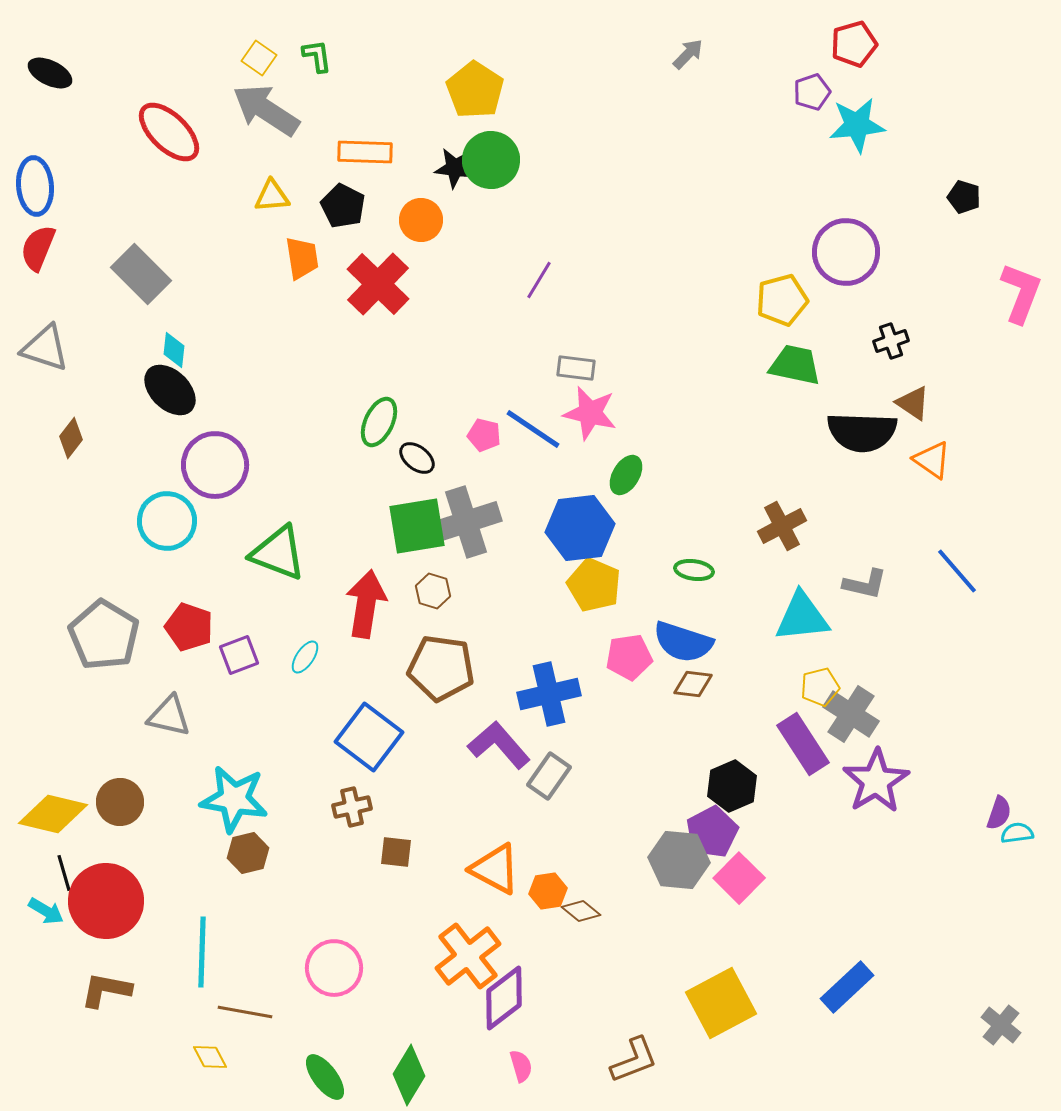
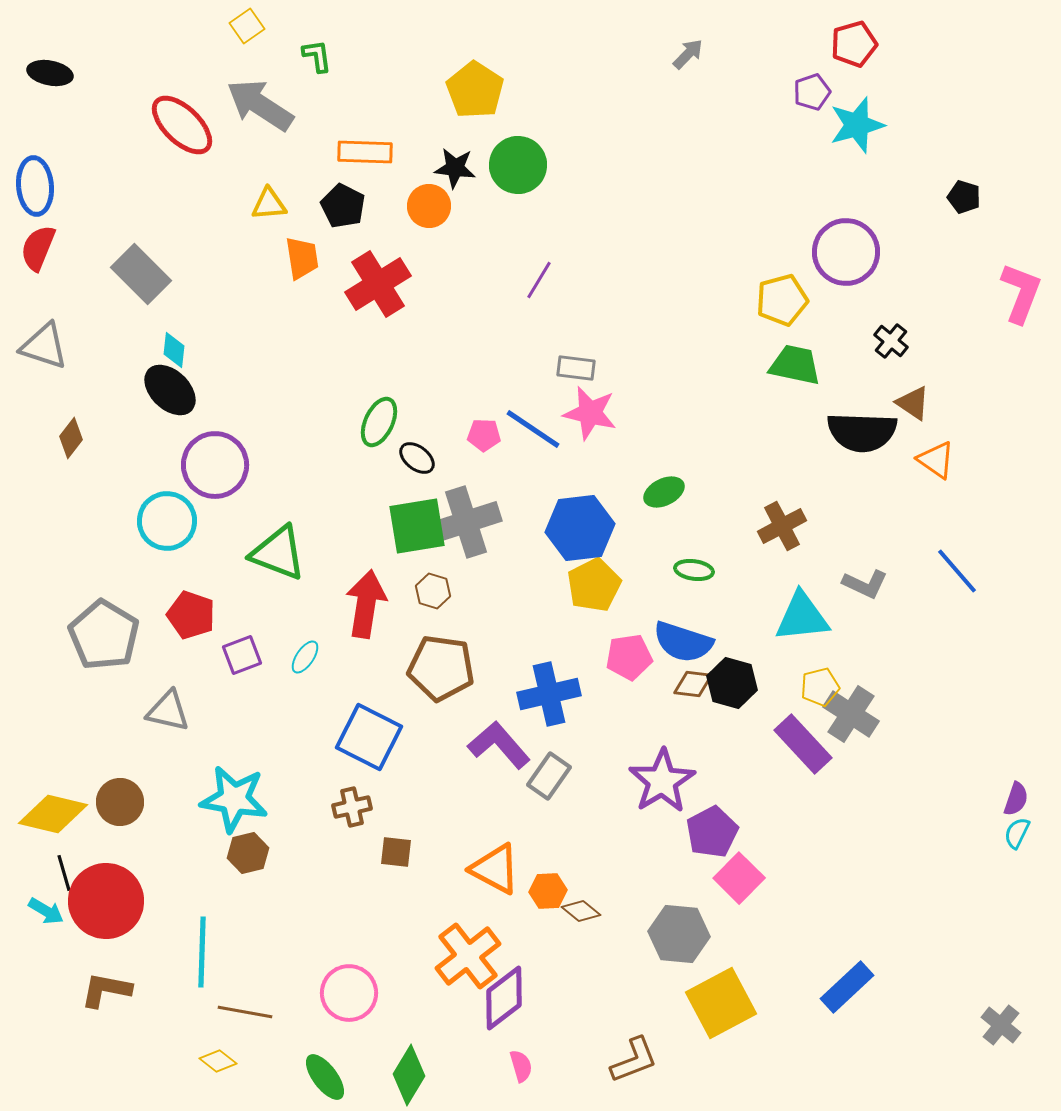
yellow square at (259, 58): moved 12 px left, 32 px up; rotated 20 degrees clockwise
black ellipse at (50, 73): rotated 15 degrees counterclockwise
gray arrow at (266, 110): moved 6 px left, 5 px up
cyan star at (857, 125): rotated 10 degrees counterclockwise
red ellipse at (169, 132): moved 13 px right, 7 px up
green circle at (491, 160): moved 27 px right, 5 px down
yellow triangle at (272, 196): moved 3 px left, 8 px down
orange circle at (421, 220): moved 8 px right, 14 px up
red cross at (378, 284): rotated 14 degrees clockwise
black cross at (891, 341): rotated 32 degrees counterclockwise
gray triangle at (45, 348): moved 1 px left, 2 px up
pink pentagon at (484, 435): rotated 12 degrees counterclockwise
orange triangle at (932, 460): moved 4 px right
green ellipse at (626, 475): moved 38 px right, 17 px down; rotated 33 degrees clockwise
gray L-shape at (865, 584): rotated 12 degrees clockwise
yellow pentagon at (594, 585): rotated 22 degrees clockwise
red pentagon at (189, 627): moved 2 px right, 12 px up
purple square at (239, 655): moved 3 px right
gray triangle at (169, 716): moved 1 px left, 5 px up
blue square at (369, 737): rotated 10 degrees counterclockwise
purple rectangle at (803, 744): rotated 10 degrees counterclockwise
purple star at (876, 781): moved 214 px left
black hexagon at (732, 786): moved 103 px up; rotated 21 degrees counterclockwise
purple semicircle at (999, 813): moved 17 px right, 14 px up
cyan semicircle at (1017, 833): rotated 56 degrees counterclockwise
gray hexagon at (679, 860): moved 74 px down
orange hexagon at (548, 891): rotated 6 degrees clockwise
pink circle at (334, 968): moved 15 px right, 25 px down
yellow diamond at (210, 1057): moved 8 px right, 4 px down; rotated 24 degrees counterclockwise
